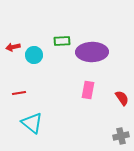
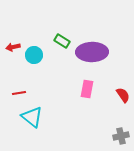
green rectangle: rotated 35 degrees clockwise
pink rectangle: moved 1 px left, 1 px up
red semicircle: moved 1 px right, 3 px up
cyan triangle: moved 6 px up
